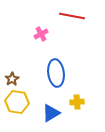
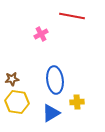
blue ellipse: moved 1 px left, 7 px down
brown star: rotated 24 degrees clockwise
